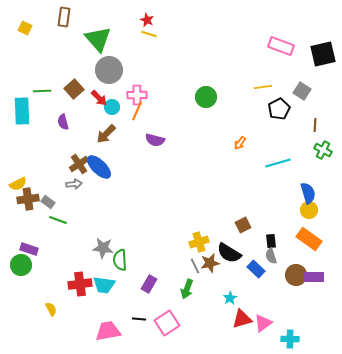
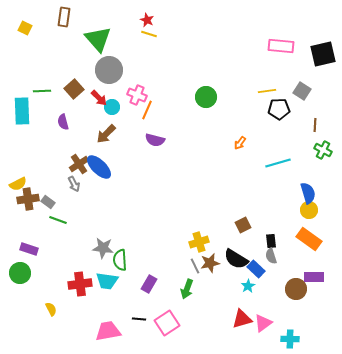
pink rectangle at (281, 46): rotated 15 degrees counterclockwise
yellow line at (263, 87): moved 4 px right, 4 px down
pink cross at (137, 95): rotated 24 degrees clockwise
black pentagon at (279, 109): rotated 25 degrees clockwise
orange line at (137, 111): moved 10 px right, 1 px up
gray arrow at (74, 184): rotated 70 degrees clockwise
black semicircle at (229, 253): moved 7 px right, 6 px down
green circle at (21, 265): moved 1 px left, 8 px down
brown circle at (296, 275): moved 14 px down
cyan trapezoid at (104, 285): moved 3 px right, 4 px up
cyan star at (230, 298): moved 18 px right, 12 px up
